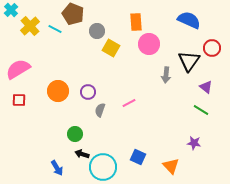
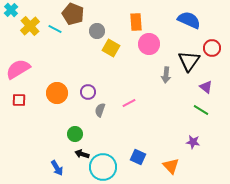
orange circle: moved 1 px left, 2 px down
purple star: moved 1 px left, 1 px up
